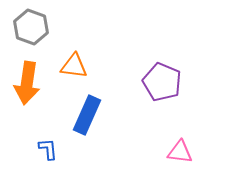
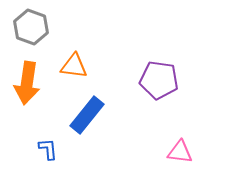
purple pentagon: moved 3 px left, 2 px up; rotated 15 degrees counterclockwise
blue rectangle: rotated 15 degrees clockwise
